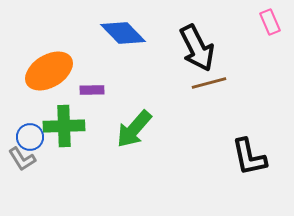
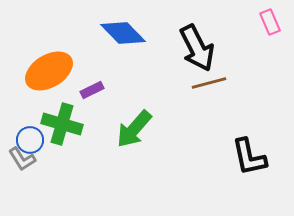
purple rectangle: rotated 25 degrees counterclockwise
green cross: moved 2 px left, 2 px up; rotated 18 degrees clockwise
blue circle: moved 3 px down
